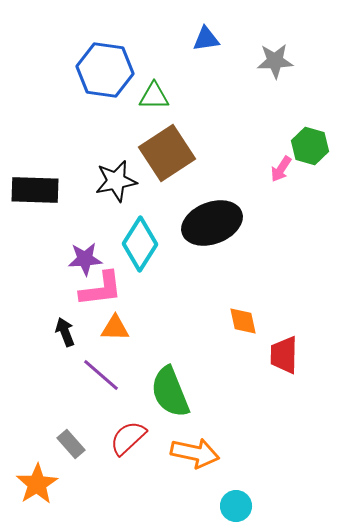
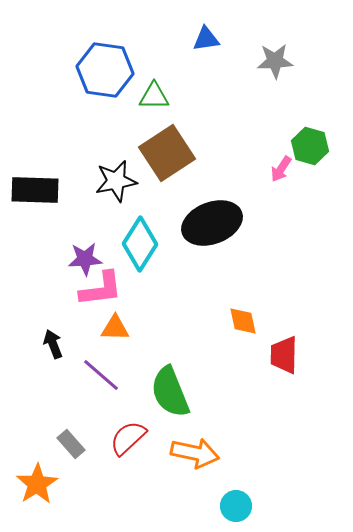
black arrow: moved 12 px left, 12 px down
